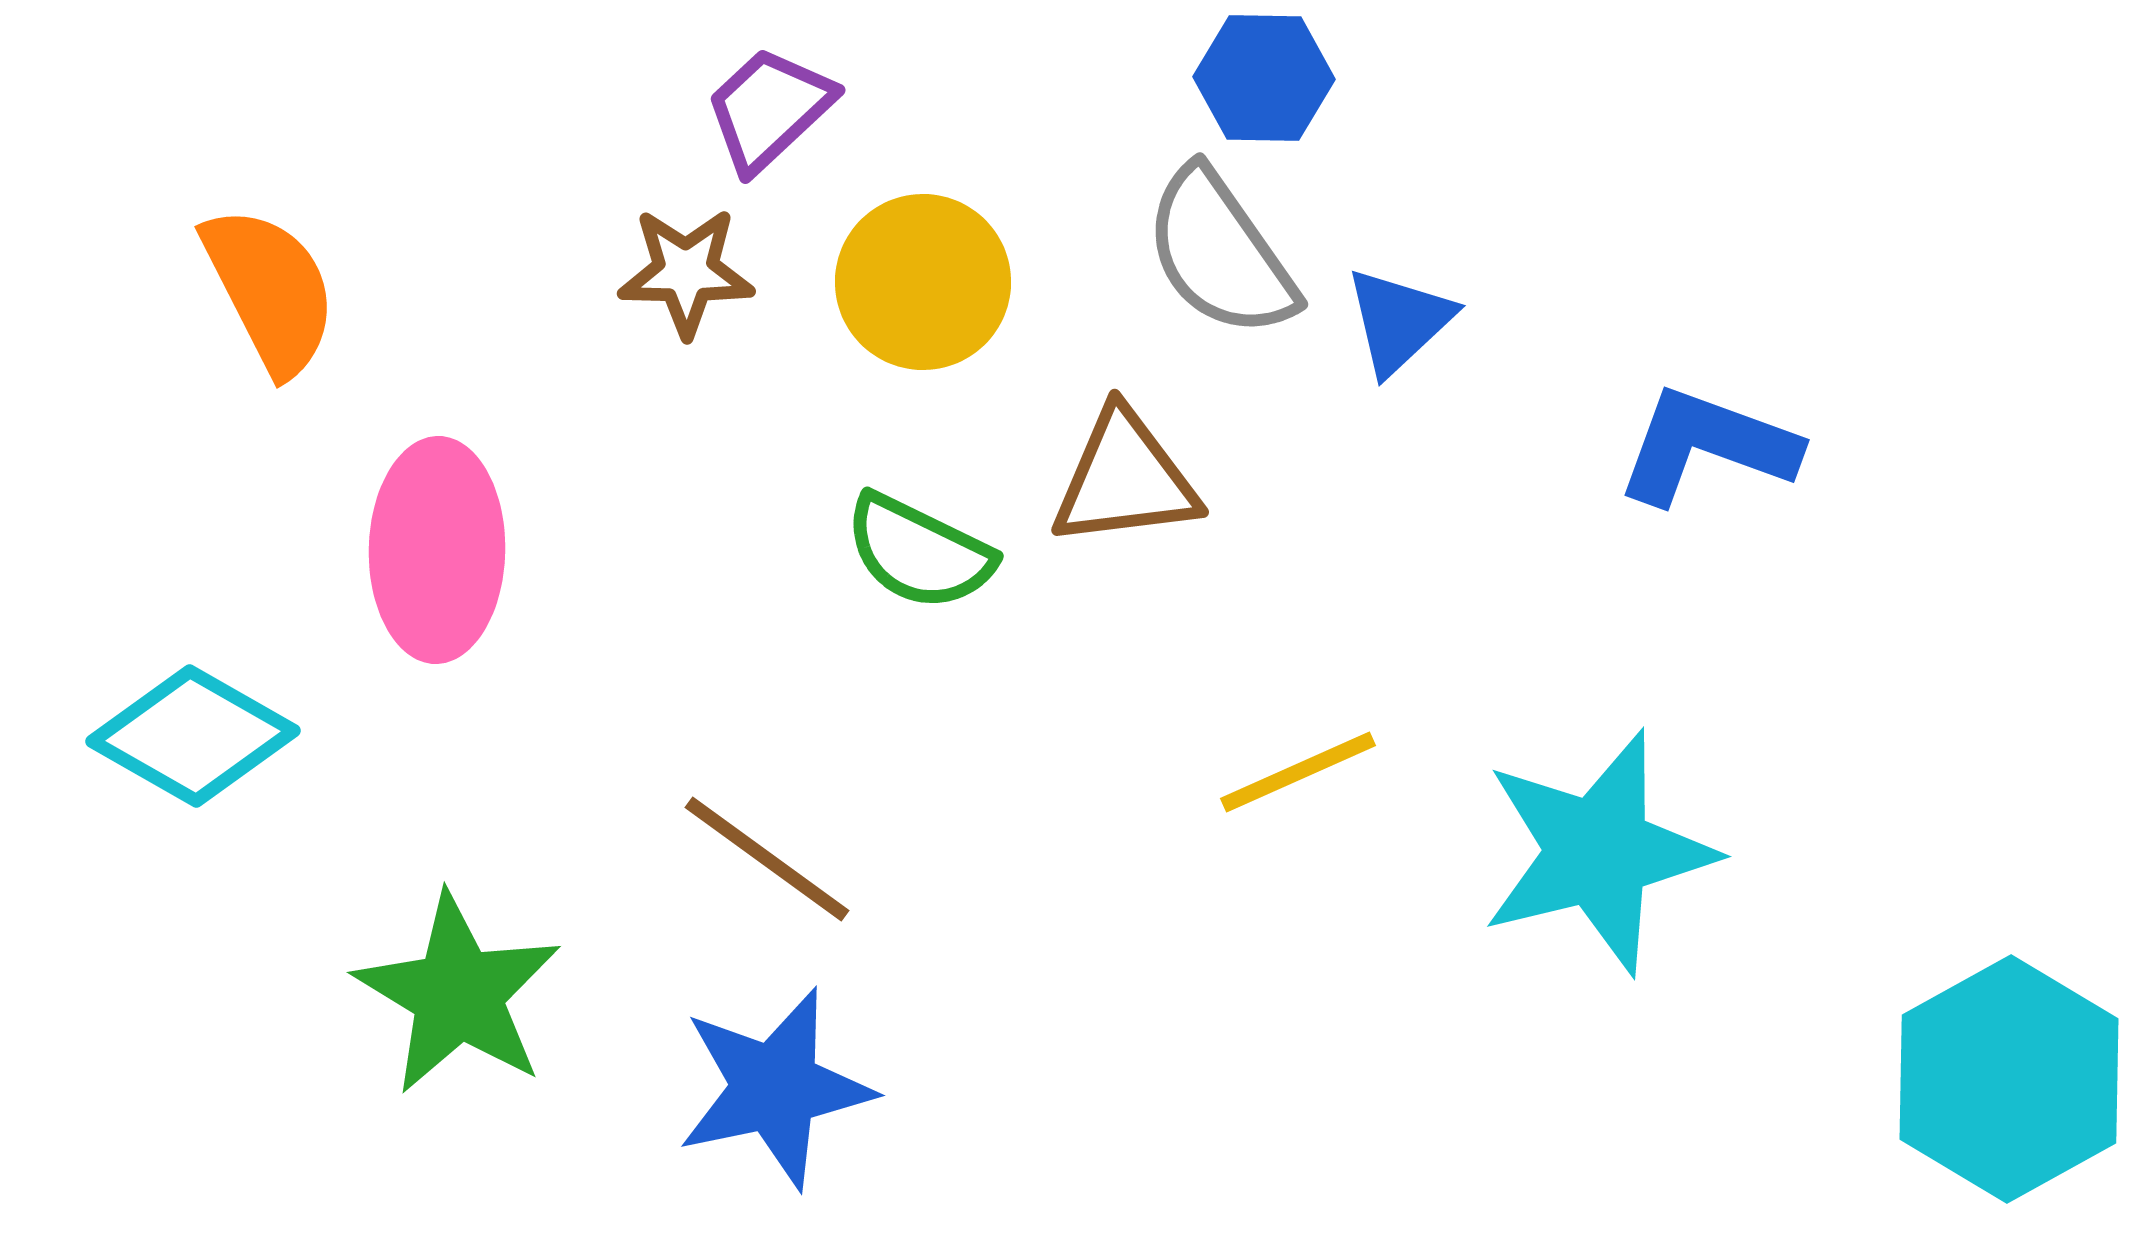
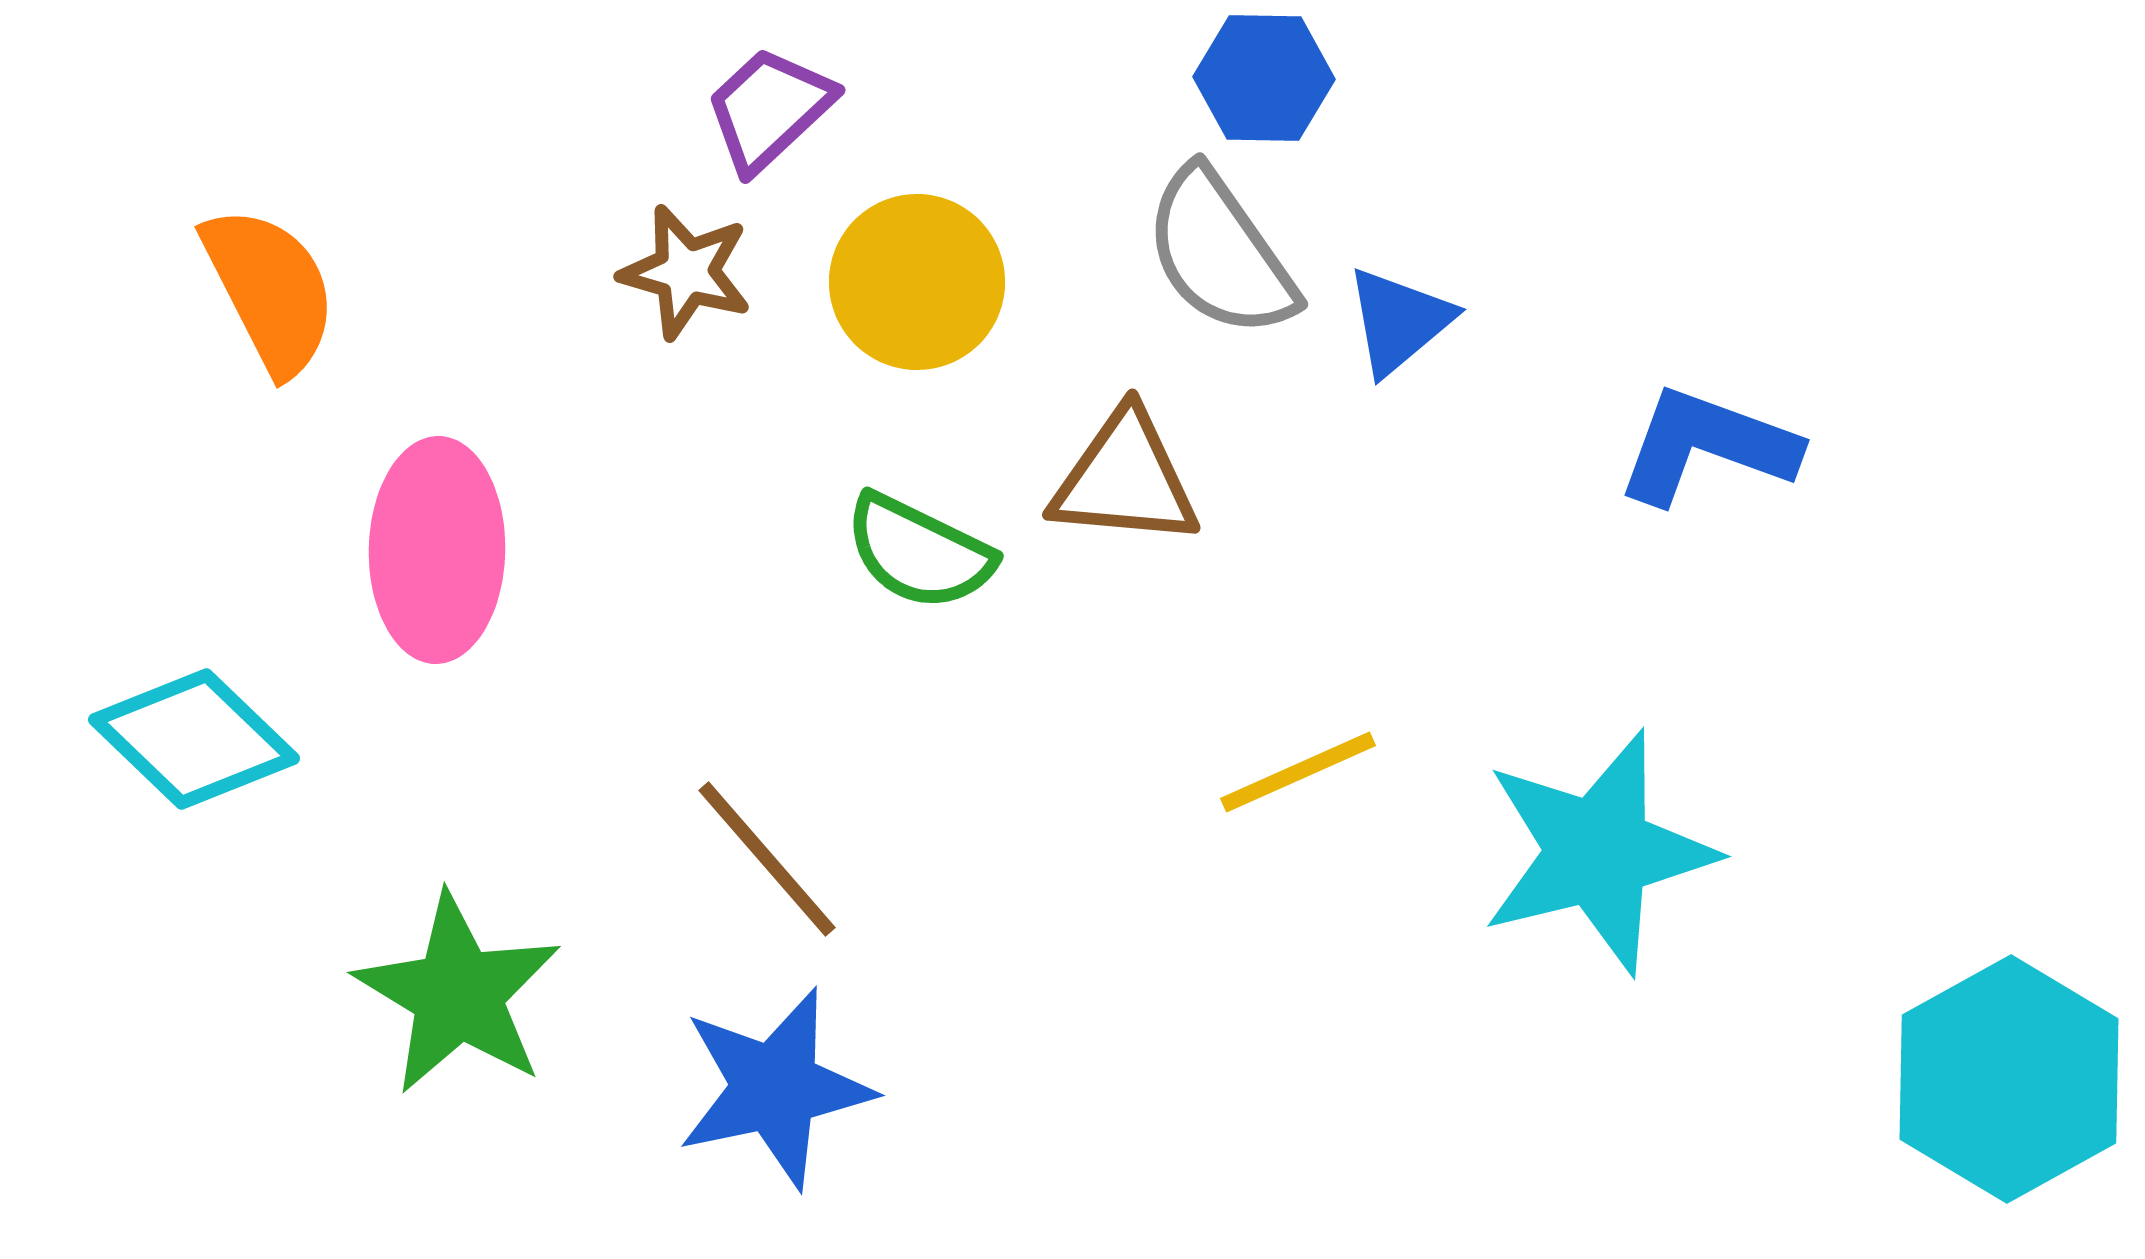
brown star: rotated 15 degrees clockwise
yellow circle: moved 6 px left
blue triangle: rotated 3 degrees clockwise
brown triangle: rotated 12 degrees clockwise
cyan diamond: moved 1 px right, 3 px down; rotated 14 degrees clockwise
brown line: rotated 13 degrees clockwise
